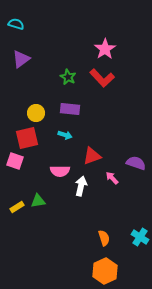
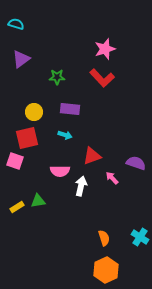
pink star: rotated 15 degrees clockwise
green star: moved 11 px left; rotated 28 degrees counterclockwise
yellow circle: moved 2 px left, 1 px up
orange hexagon: moved 1 px right, 1 px up
